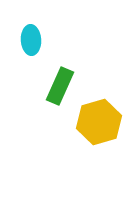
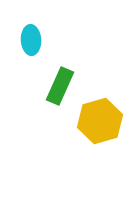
yellow hexagon: moved 1 px right, 1 px up
